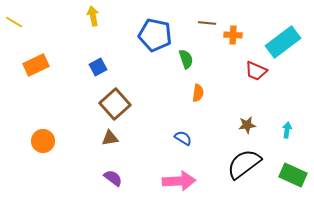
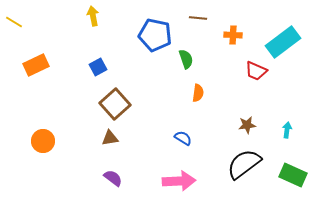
brown line: moved 9 px left, 5 px up
